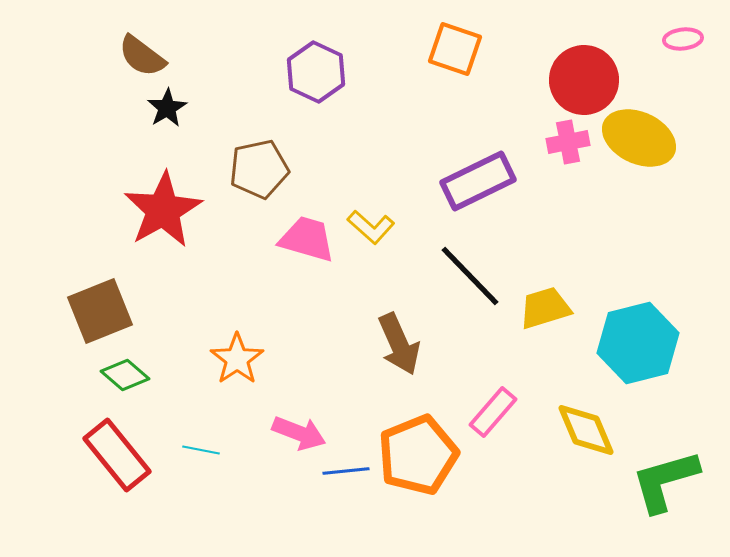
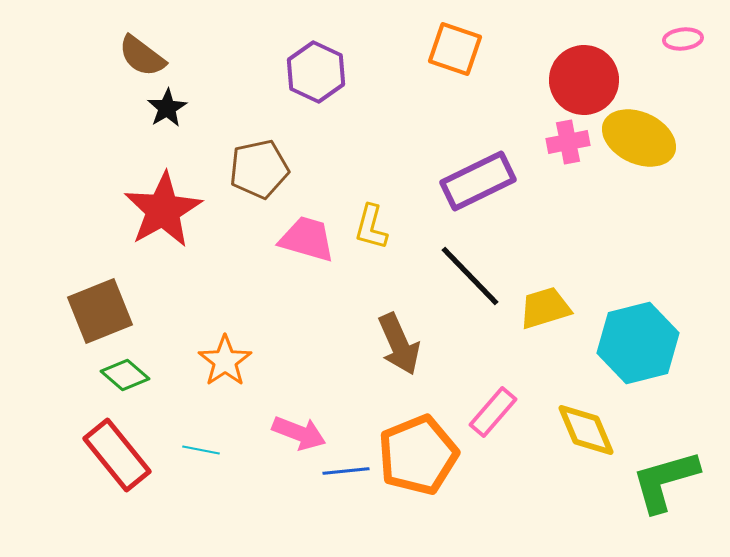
yellow L-shape: rotated 63 degrees clockwise
orange star: moved 12 px left, 2 px down
